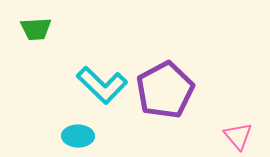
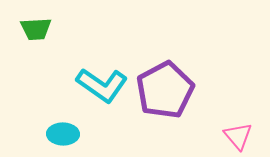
cyan L-shape: rotated 9 degrees counterclockwise
cyan ellipse: moved 15 px left, 2 px up
